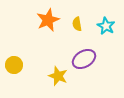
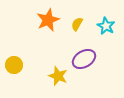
yellow semicircle: rotated 40 degrees clockwise
